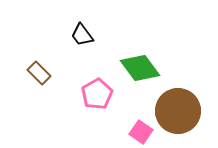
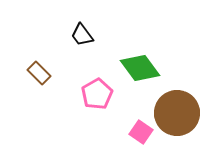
brown circle: moved 1 px left, 2 px down
